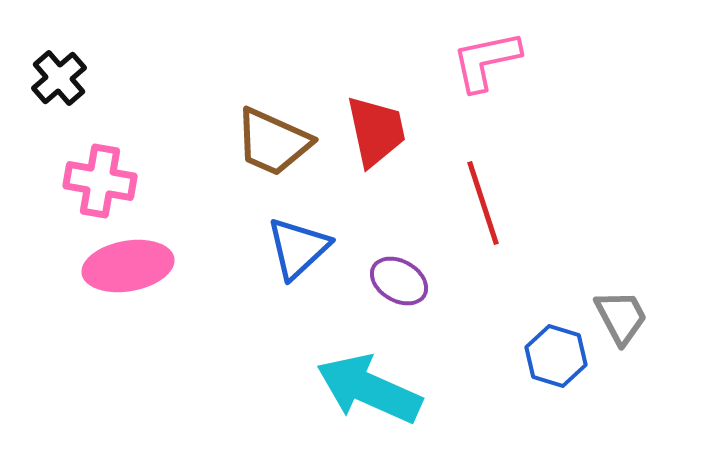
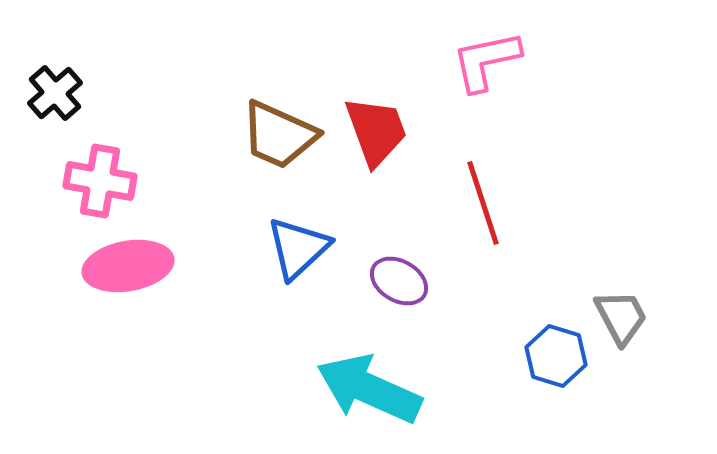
black cross: moved 4 px left, 15 px down
red trapezoid: rotated 8 degrees counterclockwise
brown trapezoid: moved 6 px right, 7 px up
